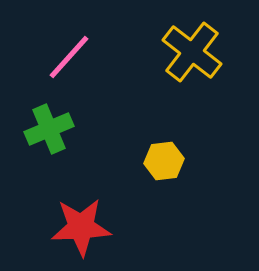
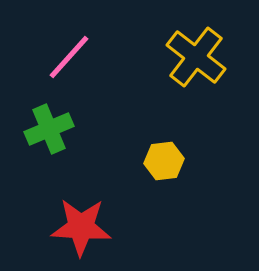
yellow cross: moved 4 px right, 5 px down
red star: rotated 6 degrees clockwise
